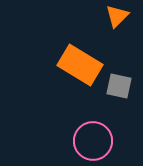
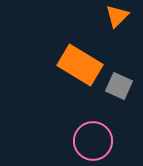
gray square: rotated 12 degrees clockwise
